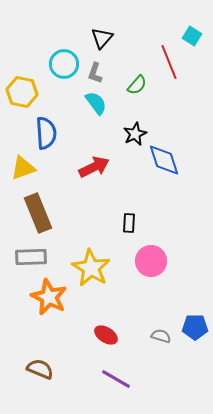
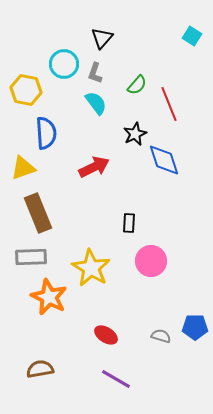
red line: moved 42 px down
yellow hexagon: moved 4 px right, 2 px up
brown semicircle: rotated 32 degrees counterclockwise
